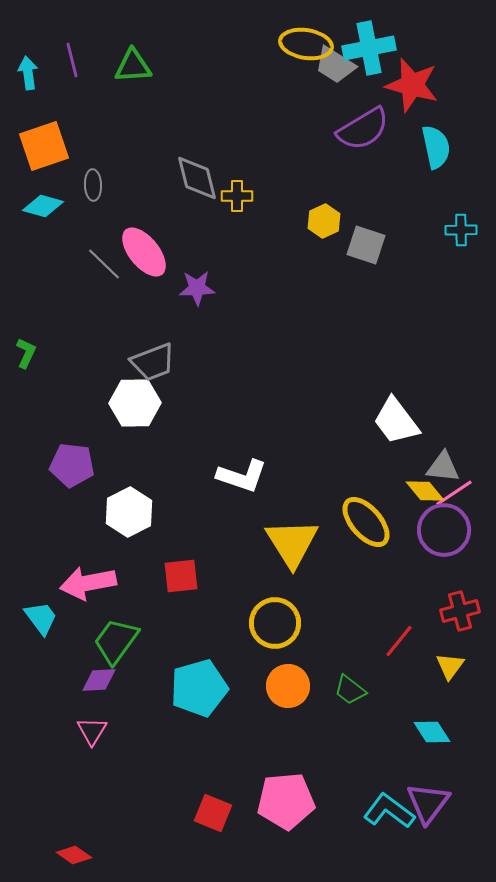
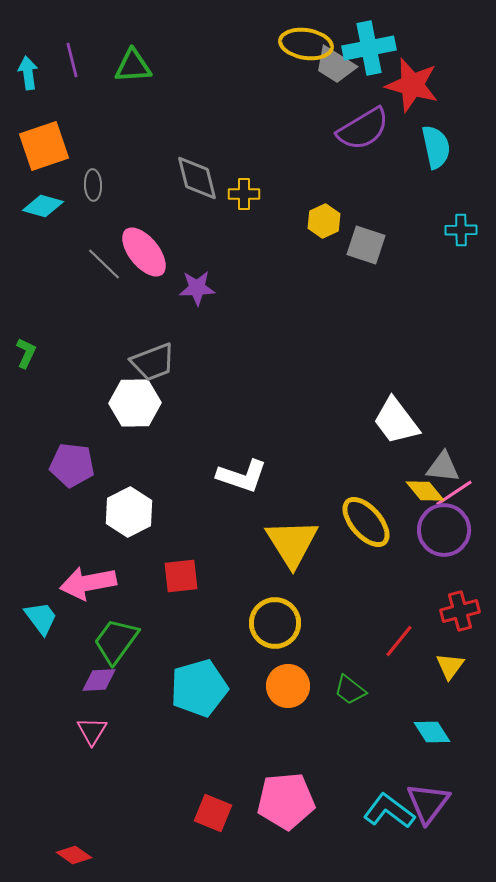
yellow cross at (237, 196): moved 7 px right, 2 px up
